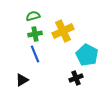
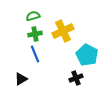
black triangle: moved 1 px left, 1 px up
